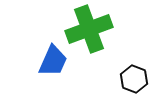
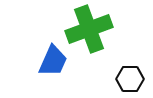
black hexagon: moved 4 px left; rotated 20 degrees counterclockwise
